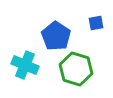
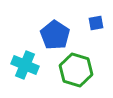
blue pentagon: moved 1 px left, 1 px up
green hexagon: moved 1 px down
